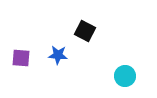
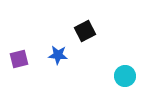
black square: rotated 35 degrees clockwise
purple square: moved 2 px left, 1 px down; rotated 18 degrees counterclockwise
